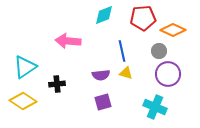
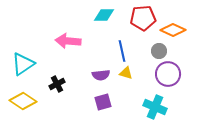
cyan diamond: rotated 20 degrees clockwise
cyan triangle: moved 2 px left, 3 px up
black cross: rotated 21 degrees counterclockwise
